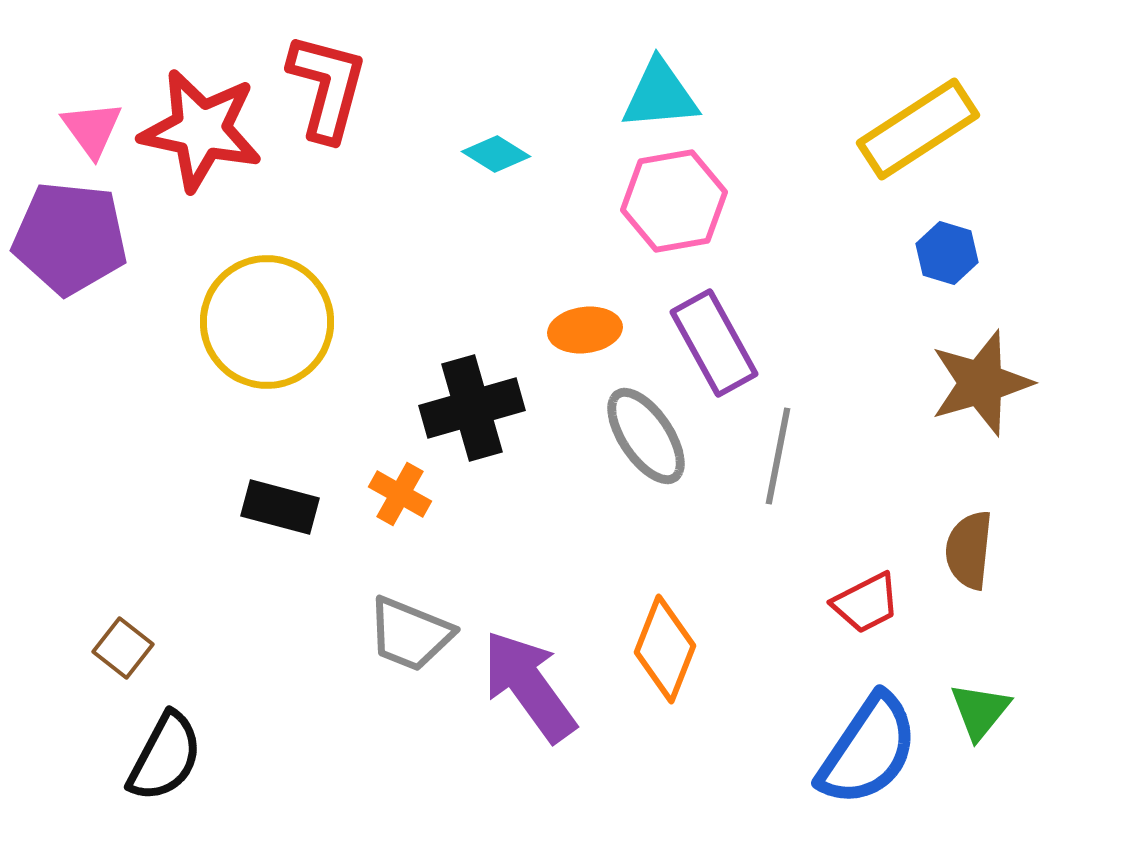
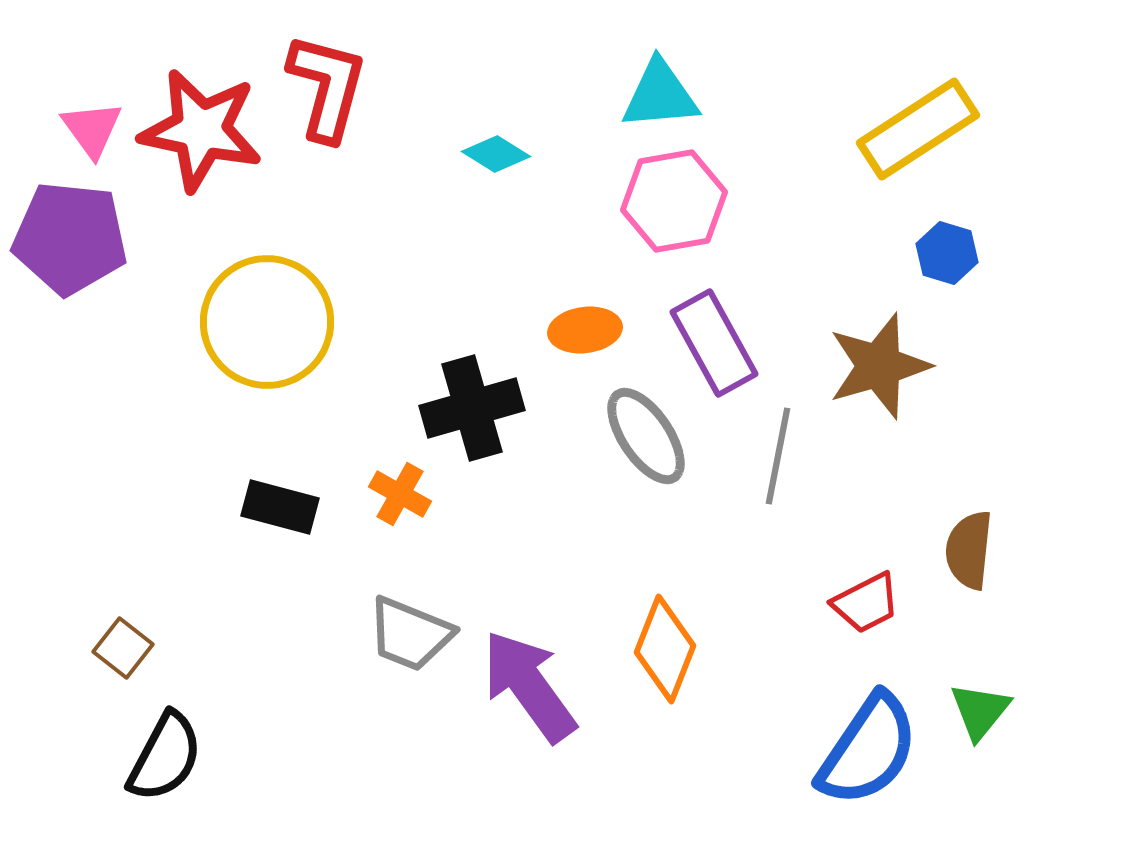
brown star: moved 102 px left, 17 px up
